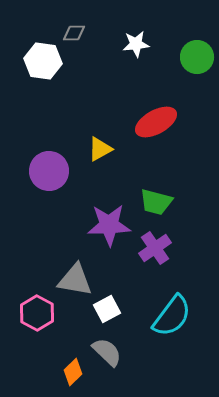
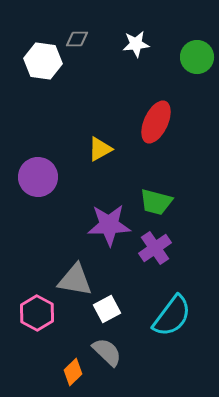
gray diamond: moved 3 px right, 6 px down
red ellipse: rotated 36 degrees counterclockwise
purple circle: moved 11 px left, 6 px down
